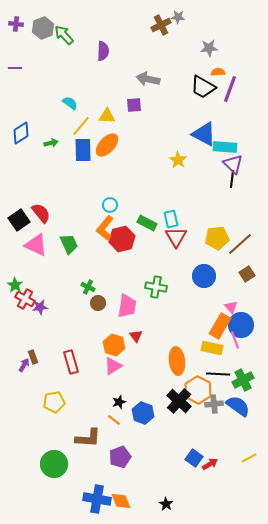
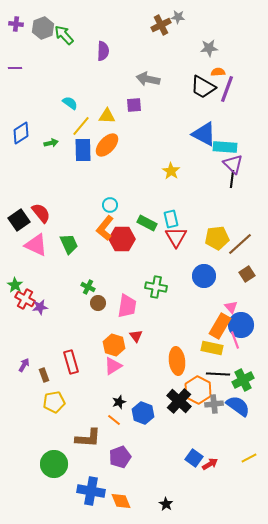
purple line at (230, 89): moved 3 px left
yellow star at (178, 160): moved 7 px left, 11 px down
red hexagon at (122, 239): rotated 15 degrees clockwise
brown rectangle at (33, 357): moved 11 px right, 18 px down
blue cross at (97, 499): moved 6 px left, 8 px up
